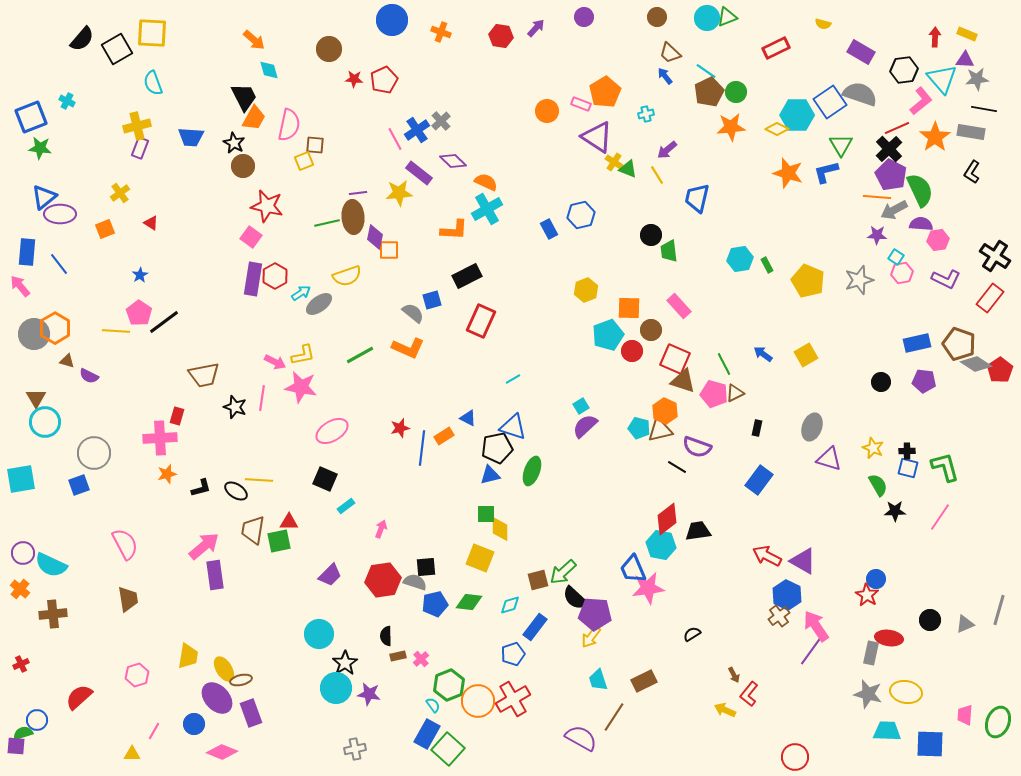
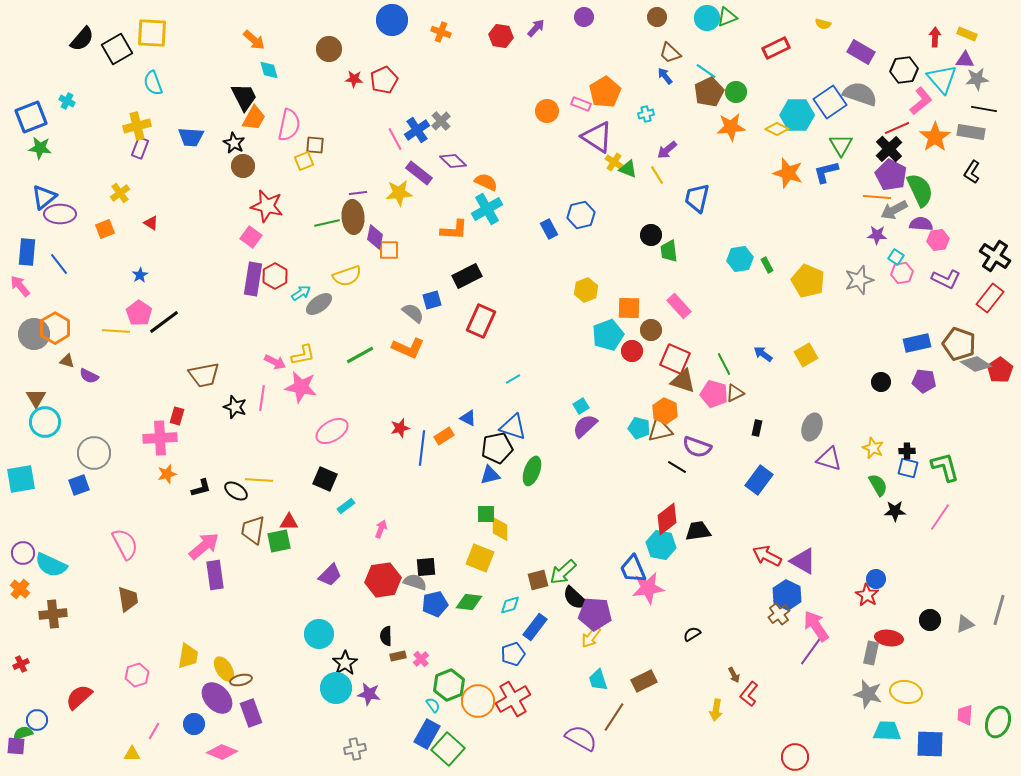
brown cross at (779, 616): moved 2 px up
yellow arrow at (725, 710): moved 9 px left; rotated 105 degrees counterclockwise
